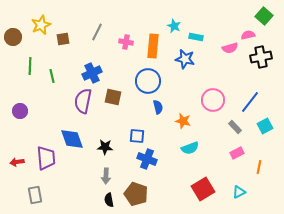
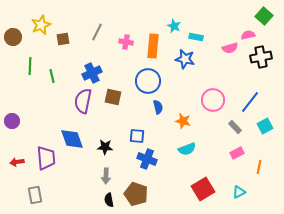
purple circle at (20, 111): moved 8 px left, 10 px down
cyan semicircle at (190, 148): moved 3 px left, 1 px down
